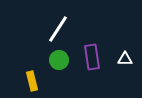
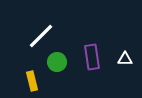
white line: moved 17 px left, 7 px down; rotated 12 degrees clockwise
green circle: moved 2 px left, 2 px down
